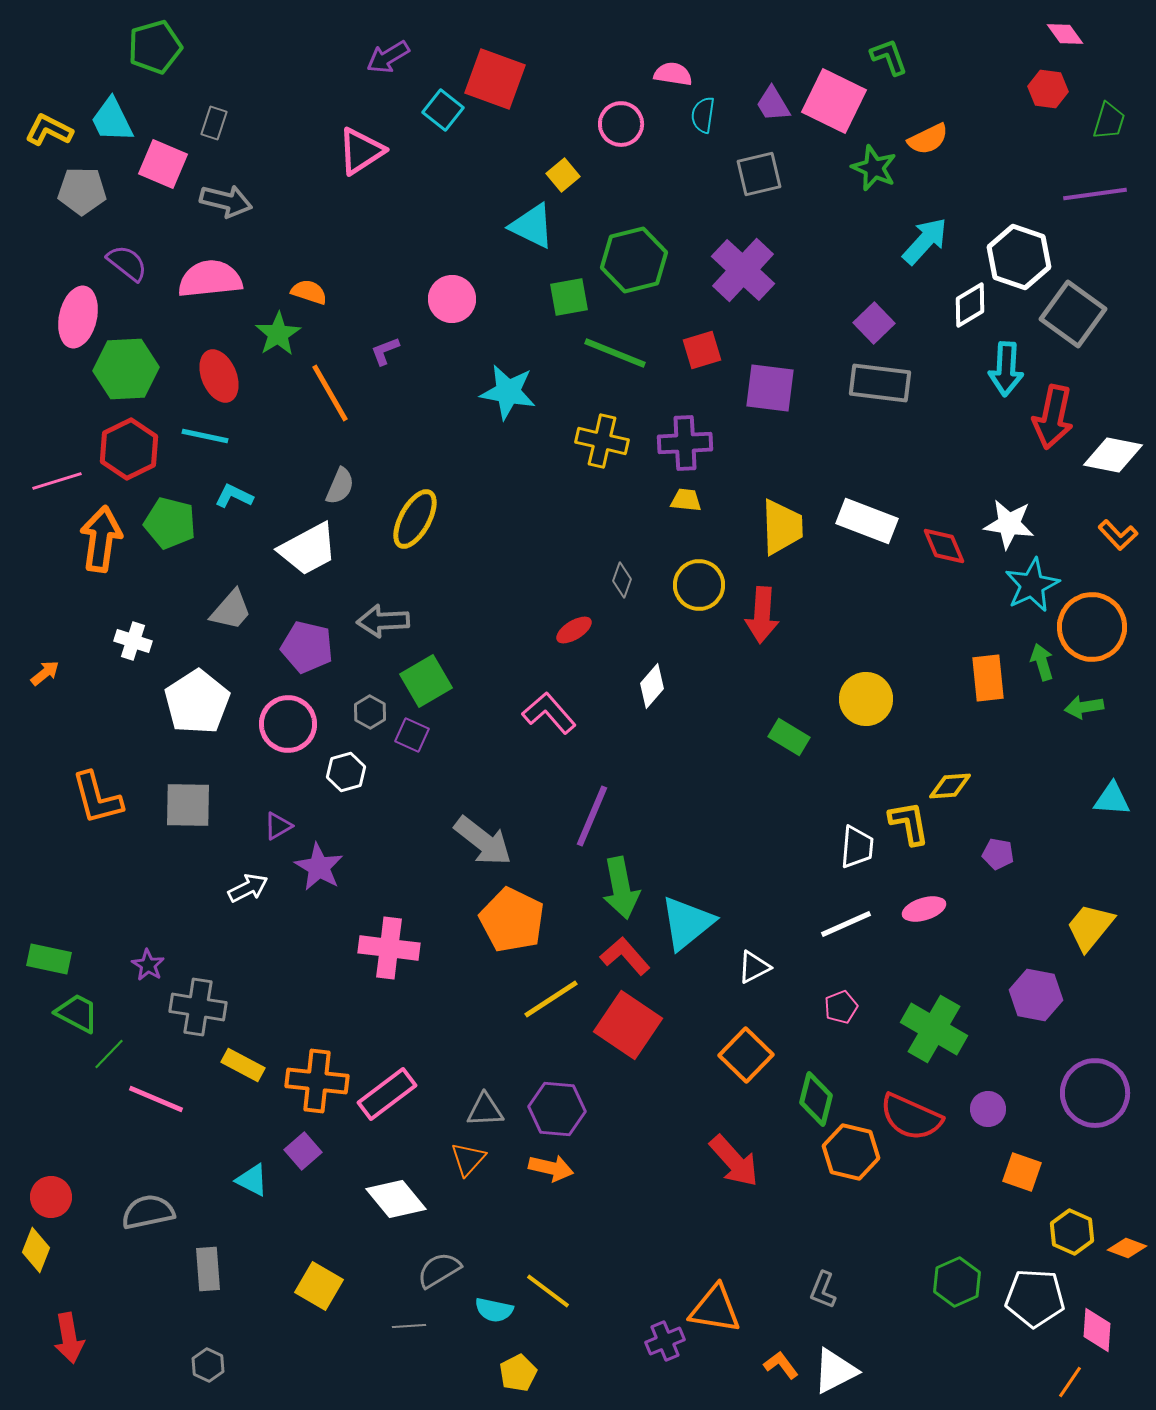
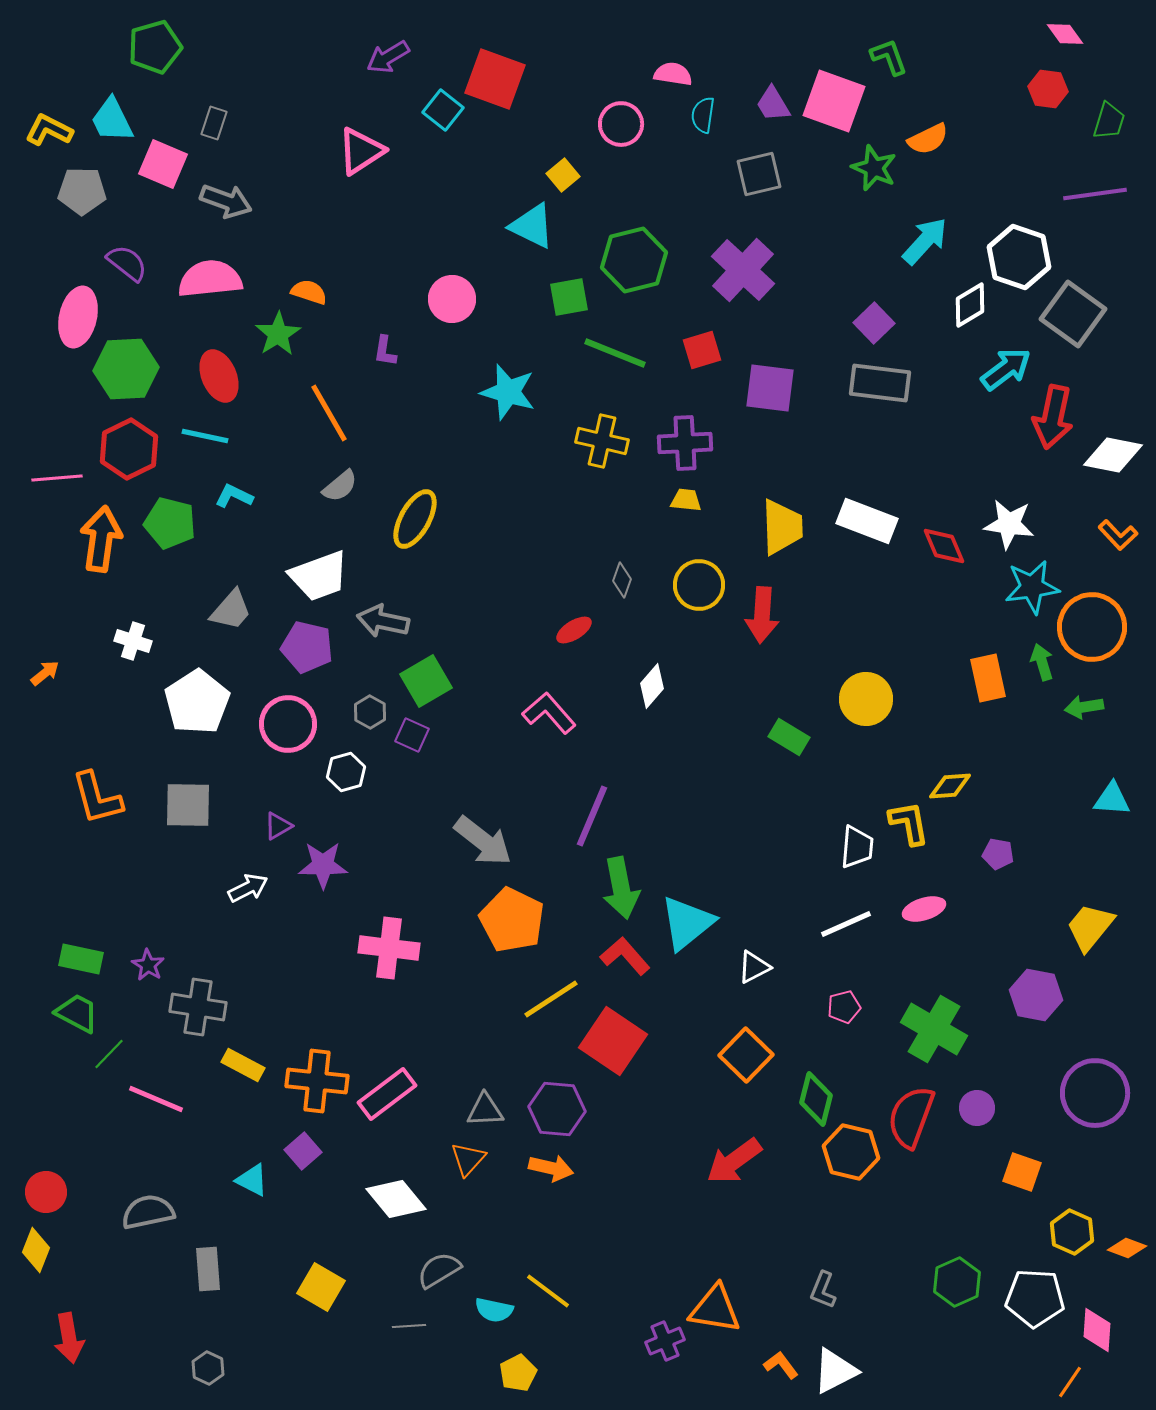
pink square at (834, 101): rotated 6 degrees counterclockwise
gray arrow at (226, 201): rotated 6 degrees clockwise
purple L-shape at (385, 351): rotated 60 degrees counterclockwise
cyan arrow at (1006, 369): rotated 130 degrees counterclockwise
cyan star at (508, 392): rotated 6 degrees clockwise
orange line at (330, 393): moved 1 px left, 20 px down
pink line at (57, 481): moved 3 px up; rotated 12 degrees clockwise
gray semicircle at (340, 486): rotated 27 degrees clockwise
white trapezoid at (308, 549): moved 11 px right, 27 px down; rotated 8 degrees clockwise
cyan star at (1032, 585): moved 2 px down; rotated 18 degrees clockwise
gray arrow at (383, 621): rotated 15 degrees clockwise
orange rectangle at (988, 678): rotated 6 degrees counterclockwise
purple star at (319, 867): moved 4 px right, 2 px up; rotated 30 degrees counterclockwise
green rectangle at (49, 959): moved 32 px right
pink pentagon at (841, 1007): moved 3 px right; rotated 8 degrees clockwise
red square at (628, 1025): moved 15 px left, 16 px down
purple circle at (988, 1109): moved 11 px left, 1 px up
red semicircle at (911, 1117): rotated 86 degrees clockwise
red arrow at (734, 1161): rotated 96 degrees clockwise
red circle at (51, 1197): moved 5 px left, 5 px up
yellow square at (319, 1286): moved 2 px right, 1 px down
gray hexagon at (208, 1365): moved 3 px down
